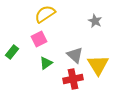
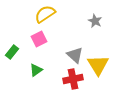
green triangle: moved 10 px left, 7 px down
